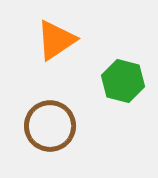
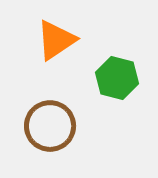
green hexagon: moved 6 px left, 3 px up
